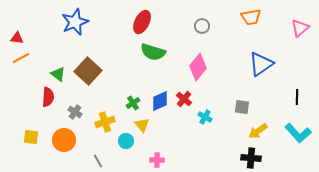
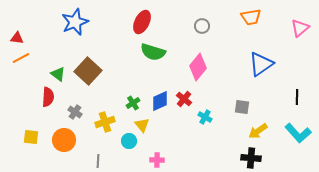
cyan circle: moved 3 px right
gray line: rotated 32 degrees clockwise
